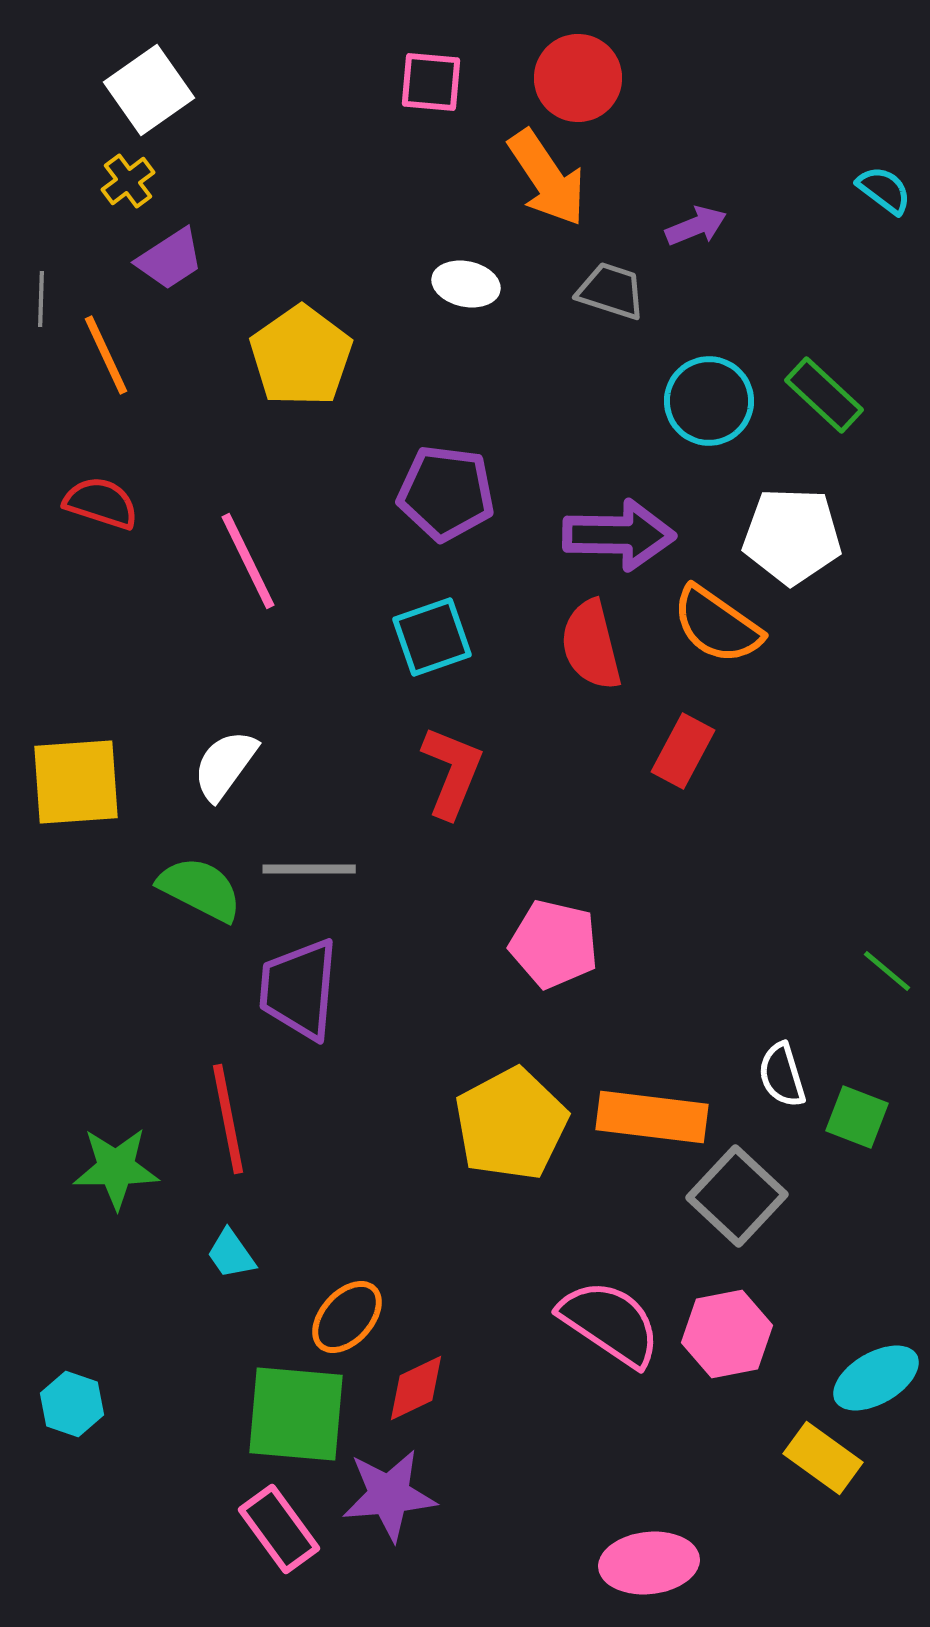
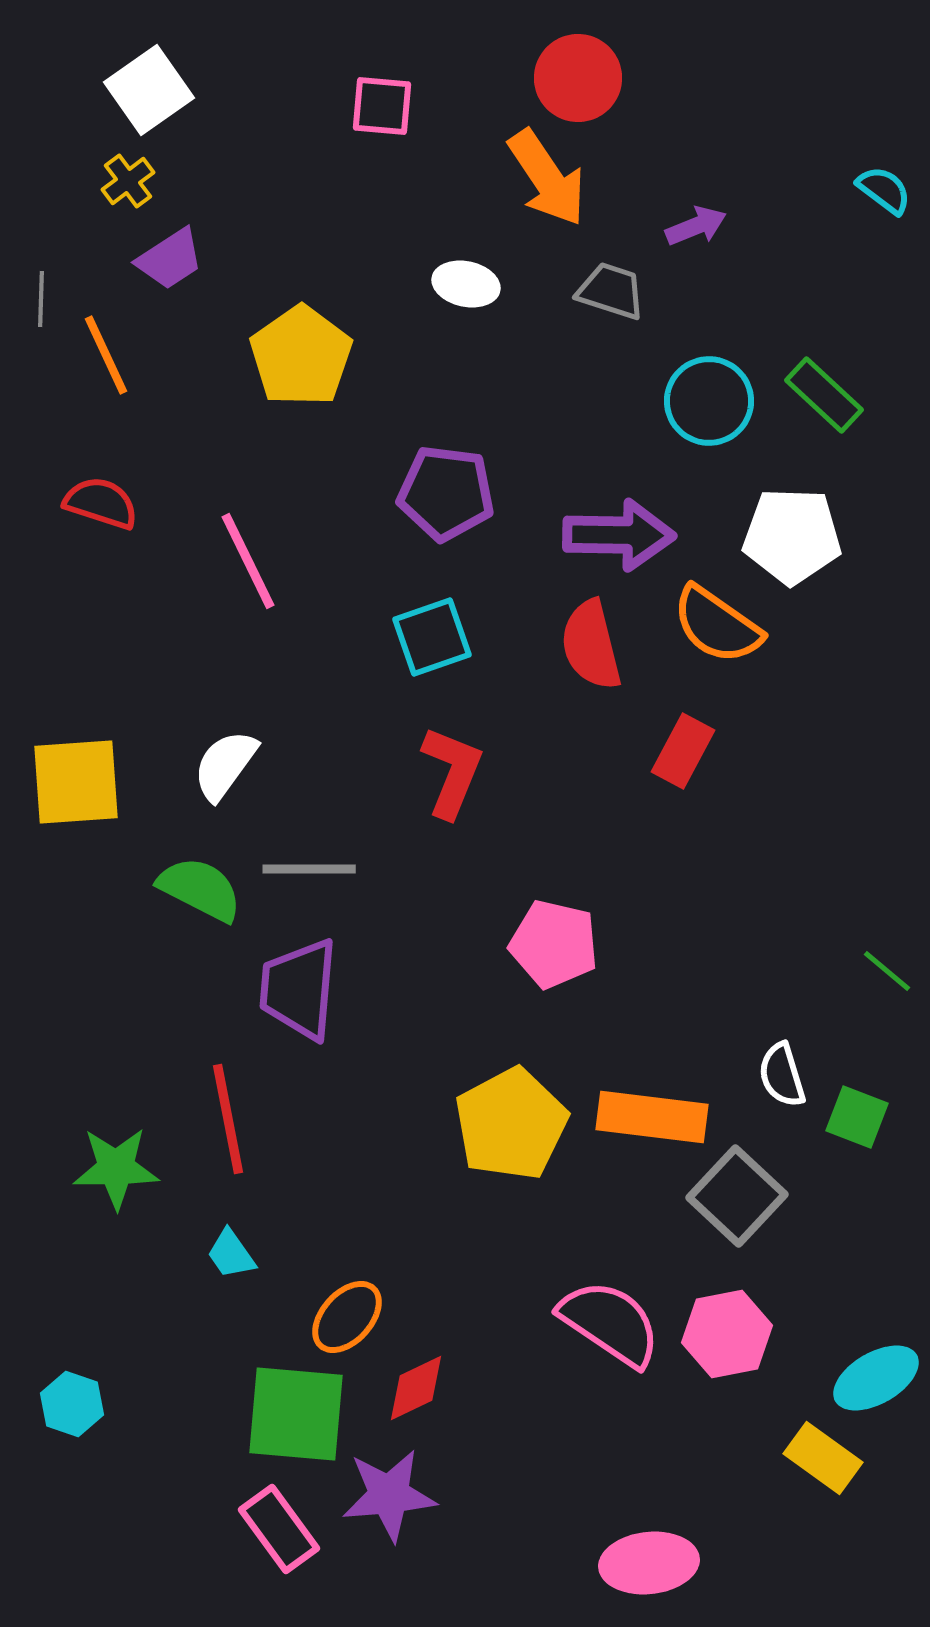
pink square at (431, 82): moved 49 px left, 24 px down
